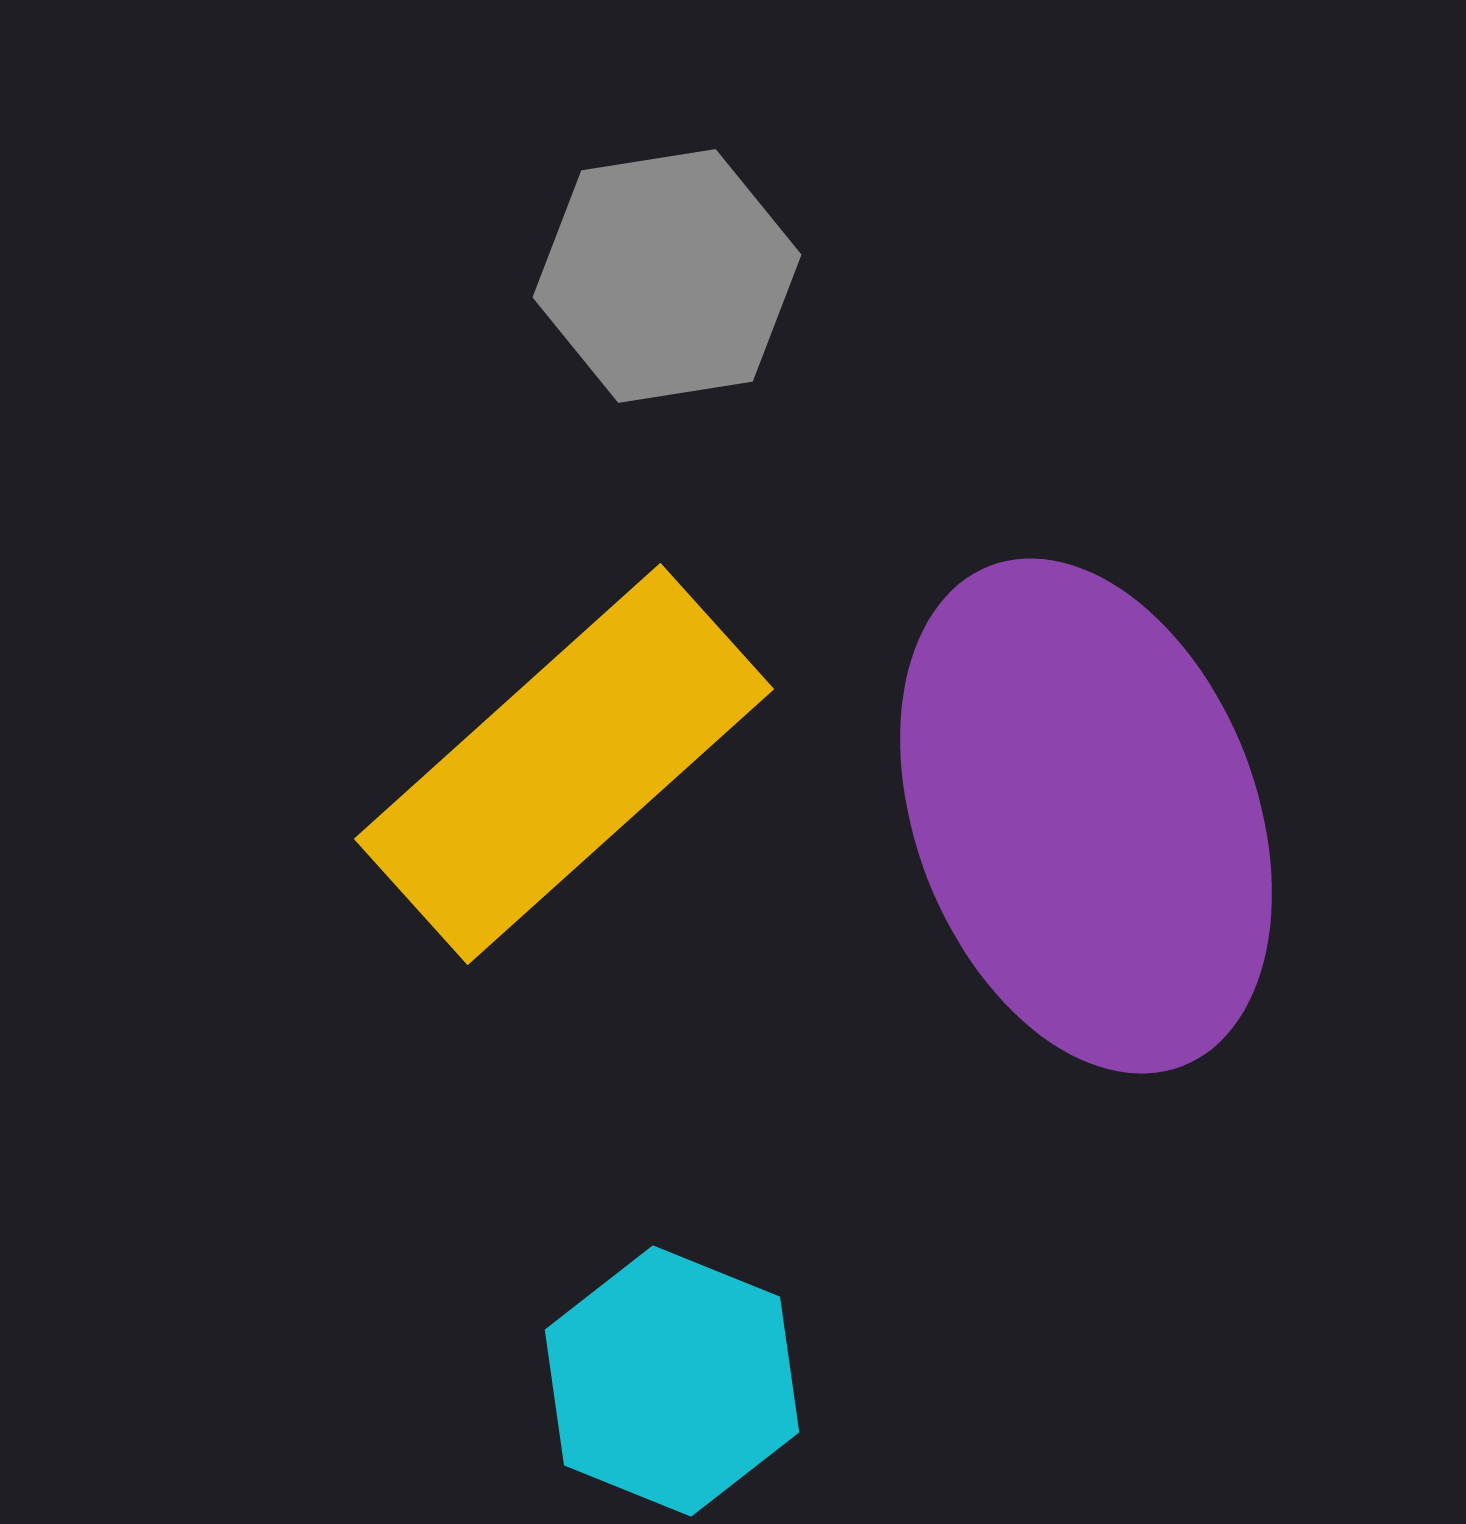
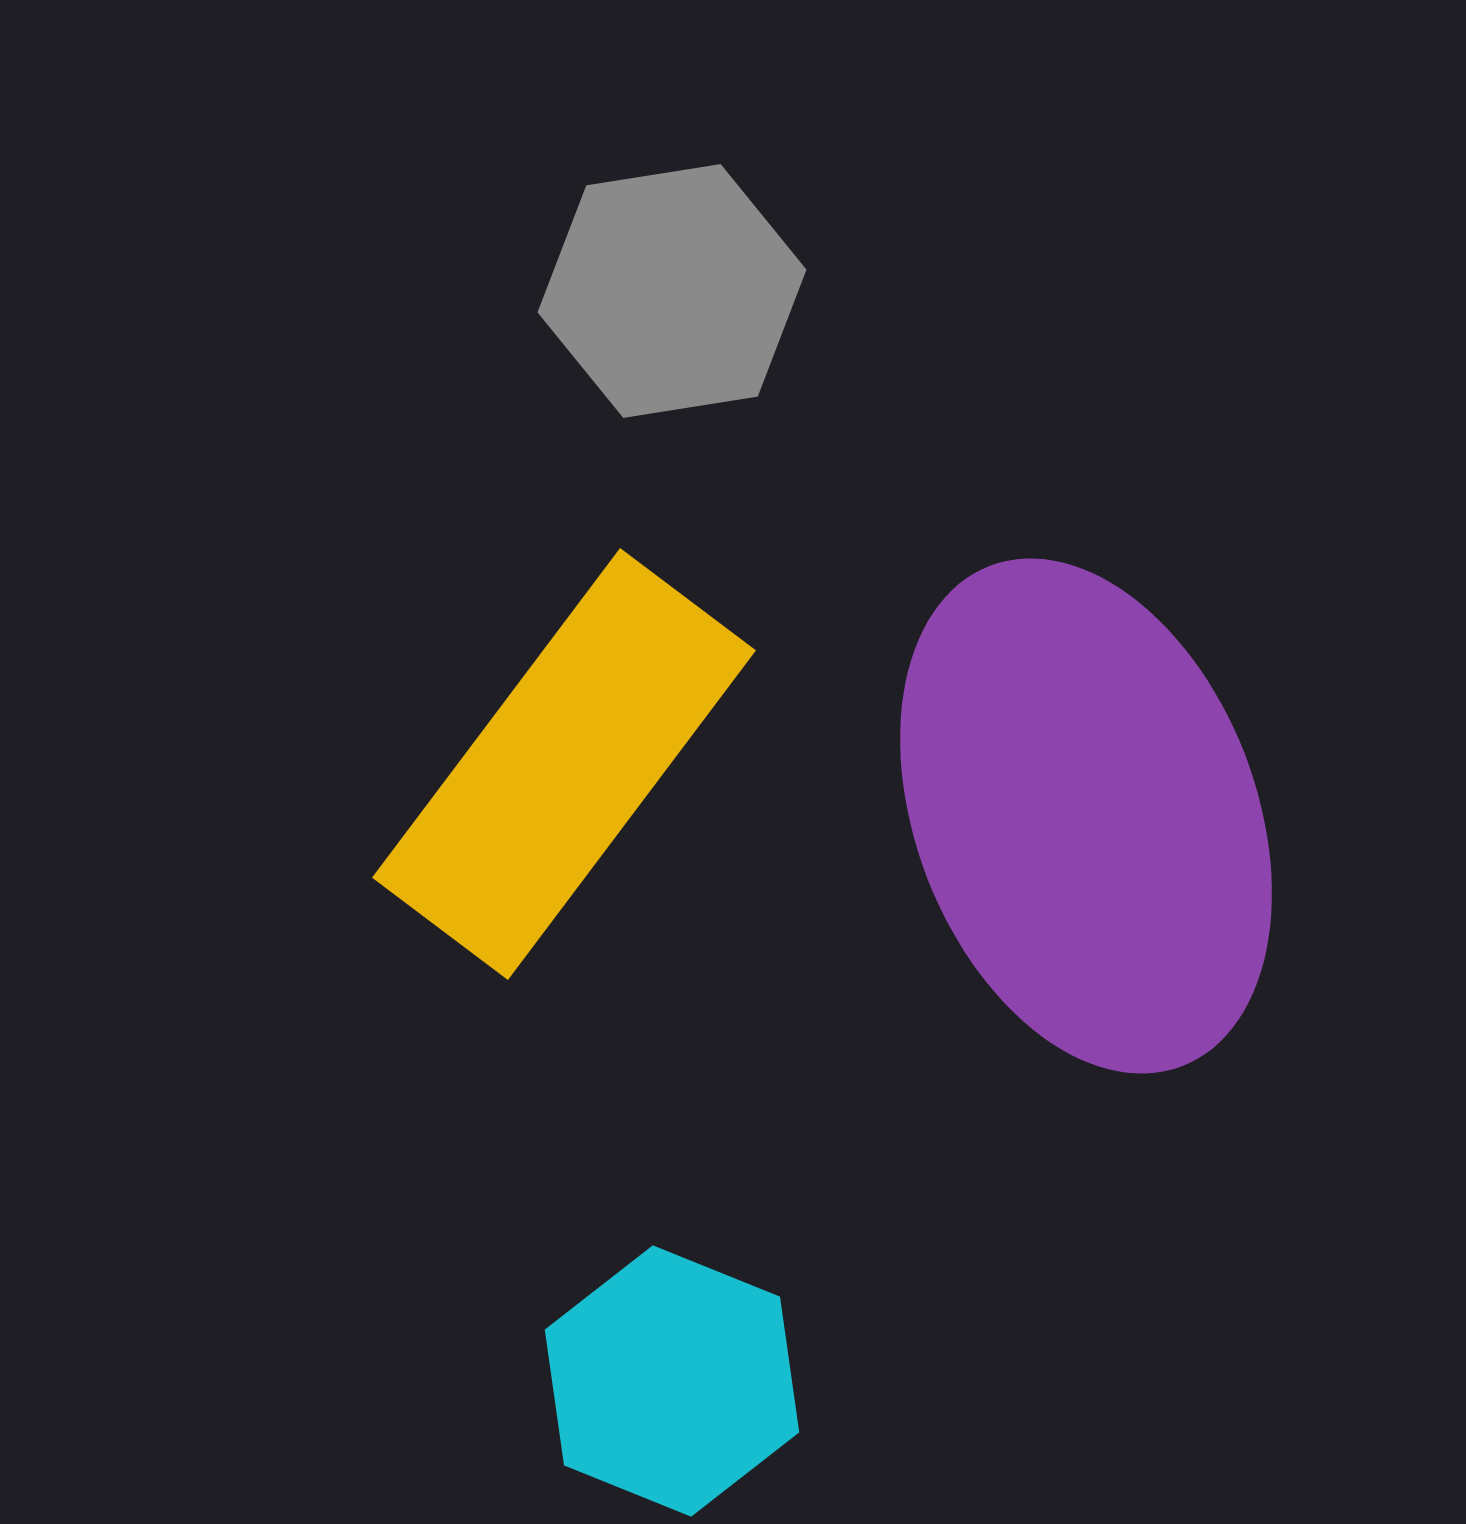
gray hexagon: moved 5 px right, 15 px down
yellow rectangle: rotated 11 degrees counterclockwise
